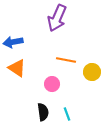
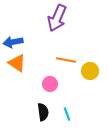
orange triangle: moved 5 px up
yellow circle: moved 2 px left, 1 px up
pink circle: moved 2 px left
